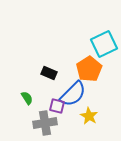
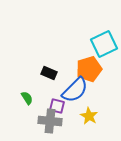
orange pentagon: rotated 15 degrees clockwise
blue semicircle: moved 2 px right, 4 px up
gray cross: moved 5 px right, 2 px up; rotated 15 degrees clockwise
